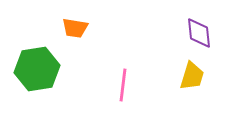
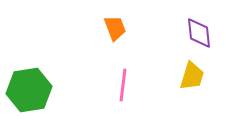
orange trapezoid: moved 40 px right; rotated 120 degrees counterclockwise
green hexagon: moved 8 px left, 21 px down
